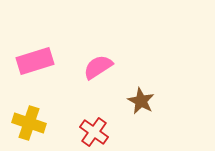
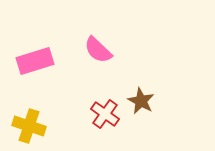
pink semicircle: moved 17 px up; rotated 104 degrees counterclockwise
yellow cross: moved 3 px down
red cross: moved 11 px right, 18 px up
